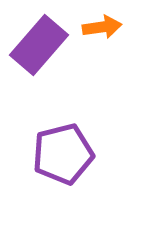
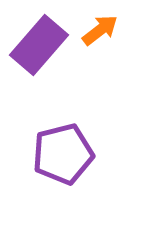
orange arrow: moved 2 px left, 3 px down; rotated 30 degrees counterclockwise
